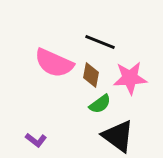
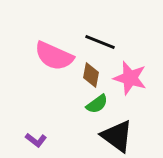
pink semicircle: moved 7 px up
pink star: rotated 20 degrees clockwise
green semicircle: moved 3 px left
black triangle: moved 1 px left
